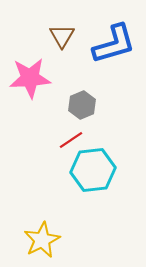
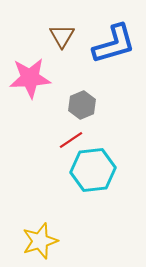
yellow star: moved 2 px left, 1 px down; rotated 9 degrees clockwise
